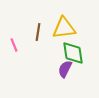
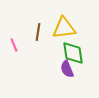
purple semicircle: moved 2 px right; rotated 48 degrees counterclockwise
